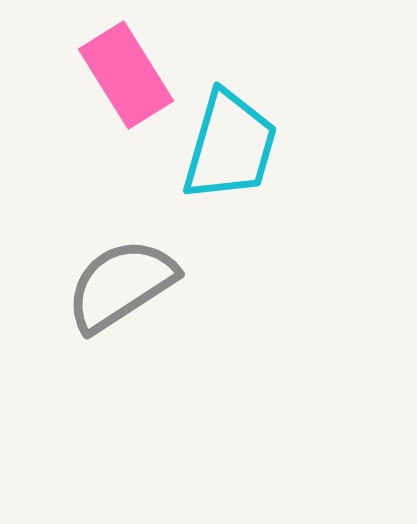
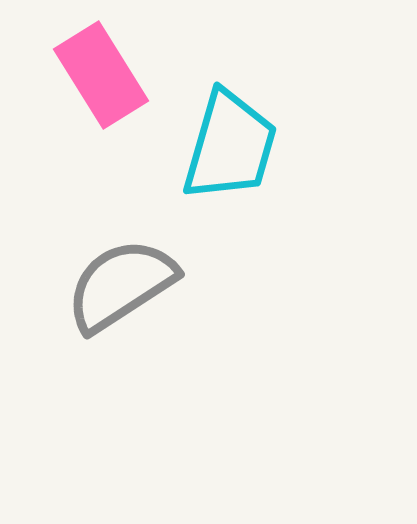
pink rectangle: moved 25 px left
